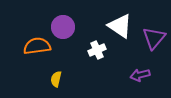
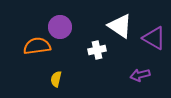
purple circle: moved 3 px left
purple triangle: rotated 40 degrees counterclockwise
white cross: rotated 12 degrees clockwise
